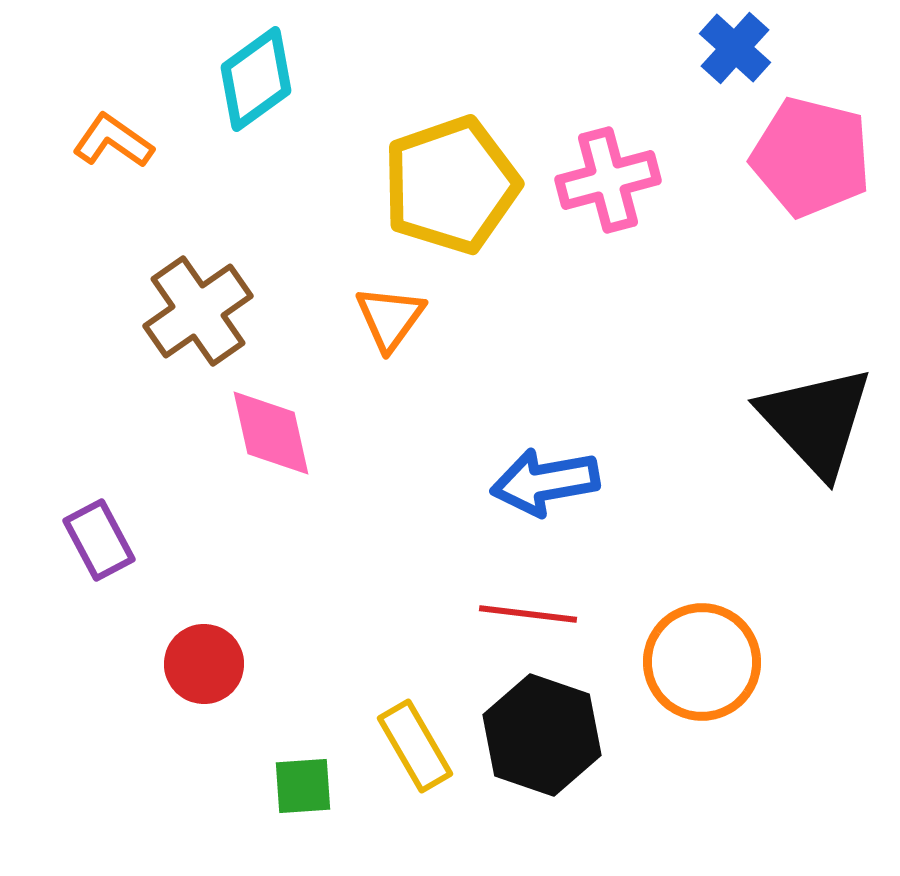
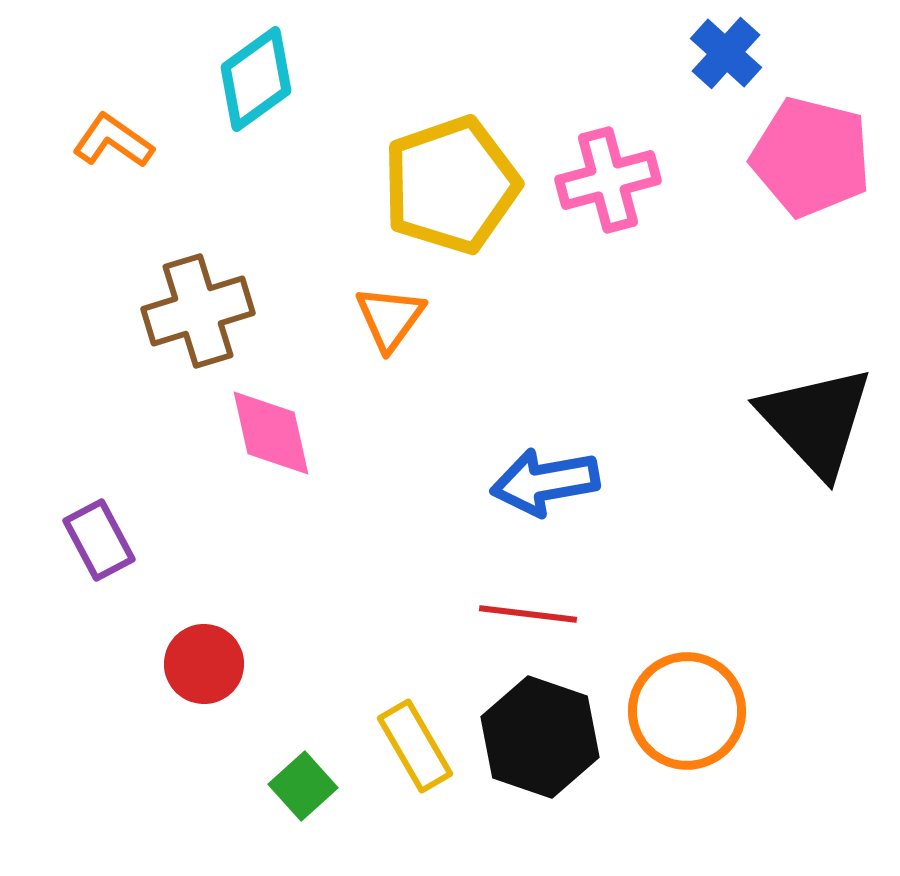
blue cross: moved 9 px left, 5 px down
brown cross: rotated 18 degrees clockwise
orange circle: moved 15 px left, 49 px down
black hexagon: moved 2 px left, 2 px down
green square: rotated 38 degrees counterclockwise
